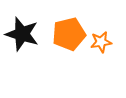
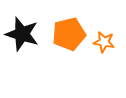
orange star: moved 3 px right; rotated 20 degrees clockwise
